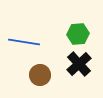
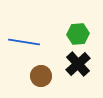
black cross: moved 1 px left
brown circle: moved 1 px right, 1 px down
